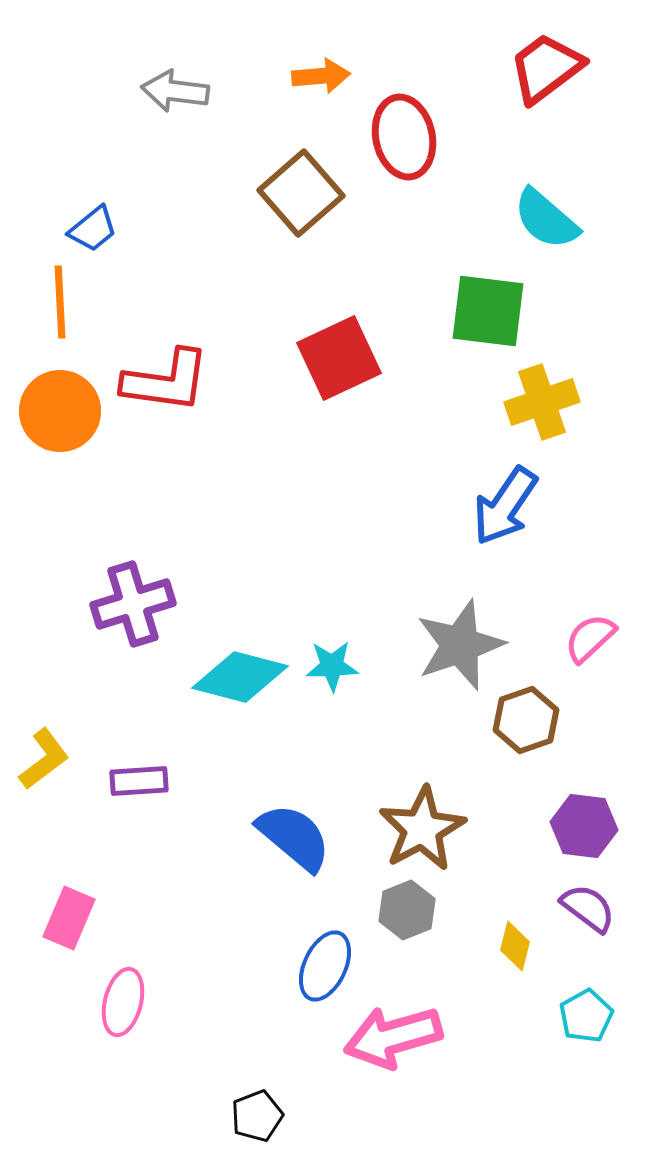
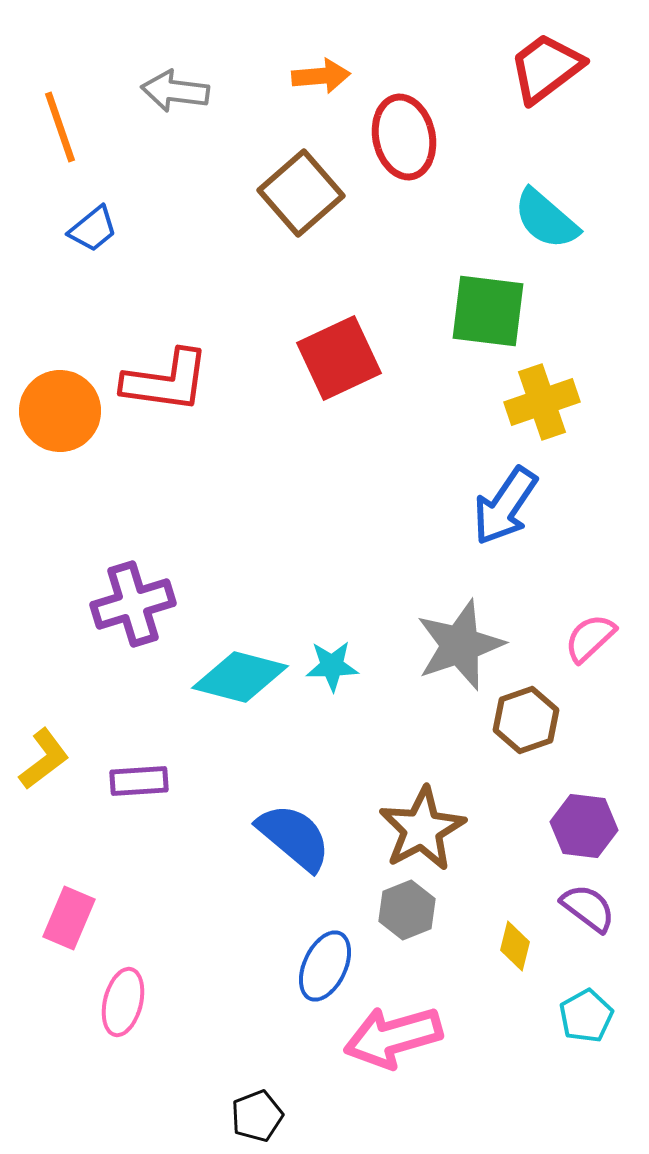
orange line: moved 175 px up; rotated 16 degrees counterclockwise
